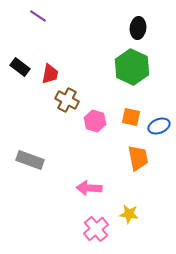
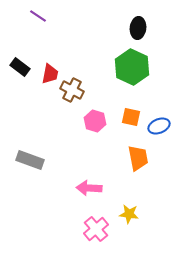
brown cross: moved 5 px right, 10 px up
